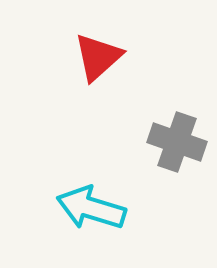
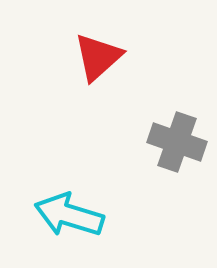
cyan arrow: moved 22 px left, 7 px down
